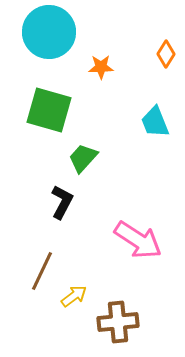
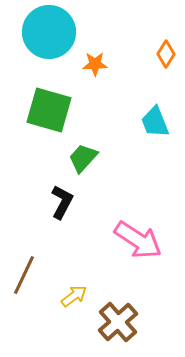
orange star: moved 6 px left, 3 px up
brown line: moved 18 px left, 4 px down
brown cross: rotated 36 degrees counterclockwise
